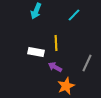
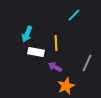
cyan arrow: moved 9 px left, 23 px down
